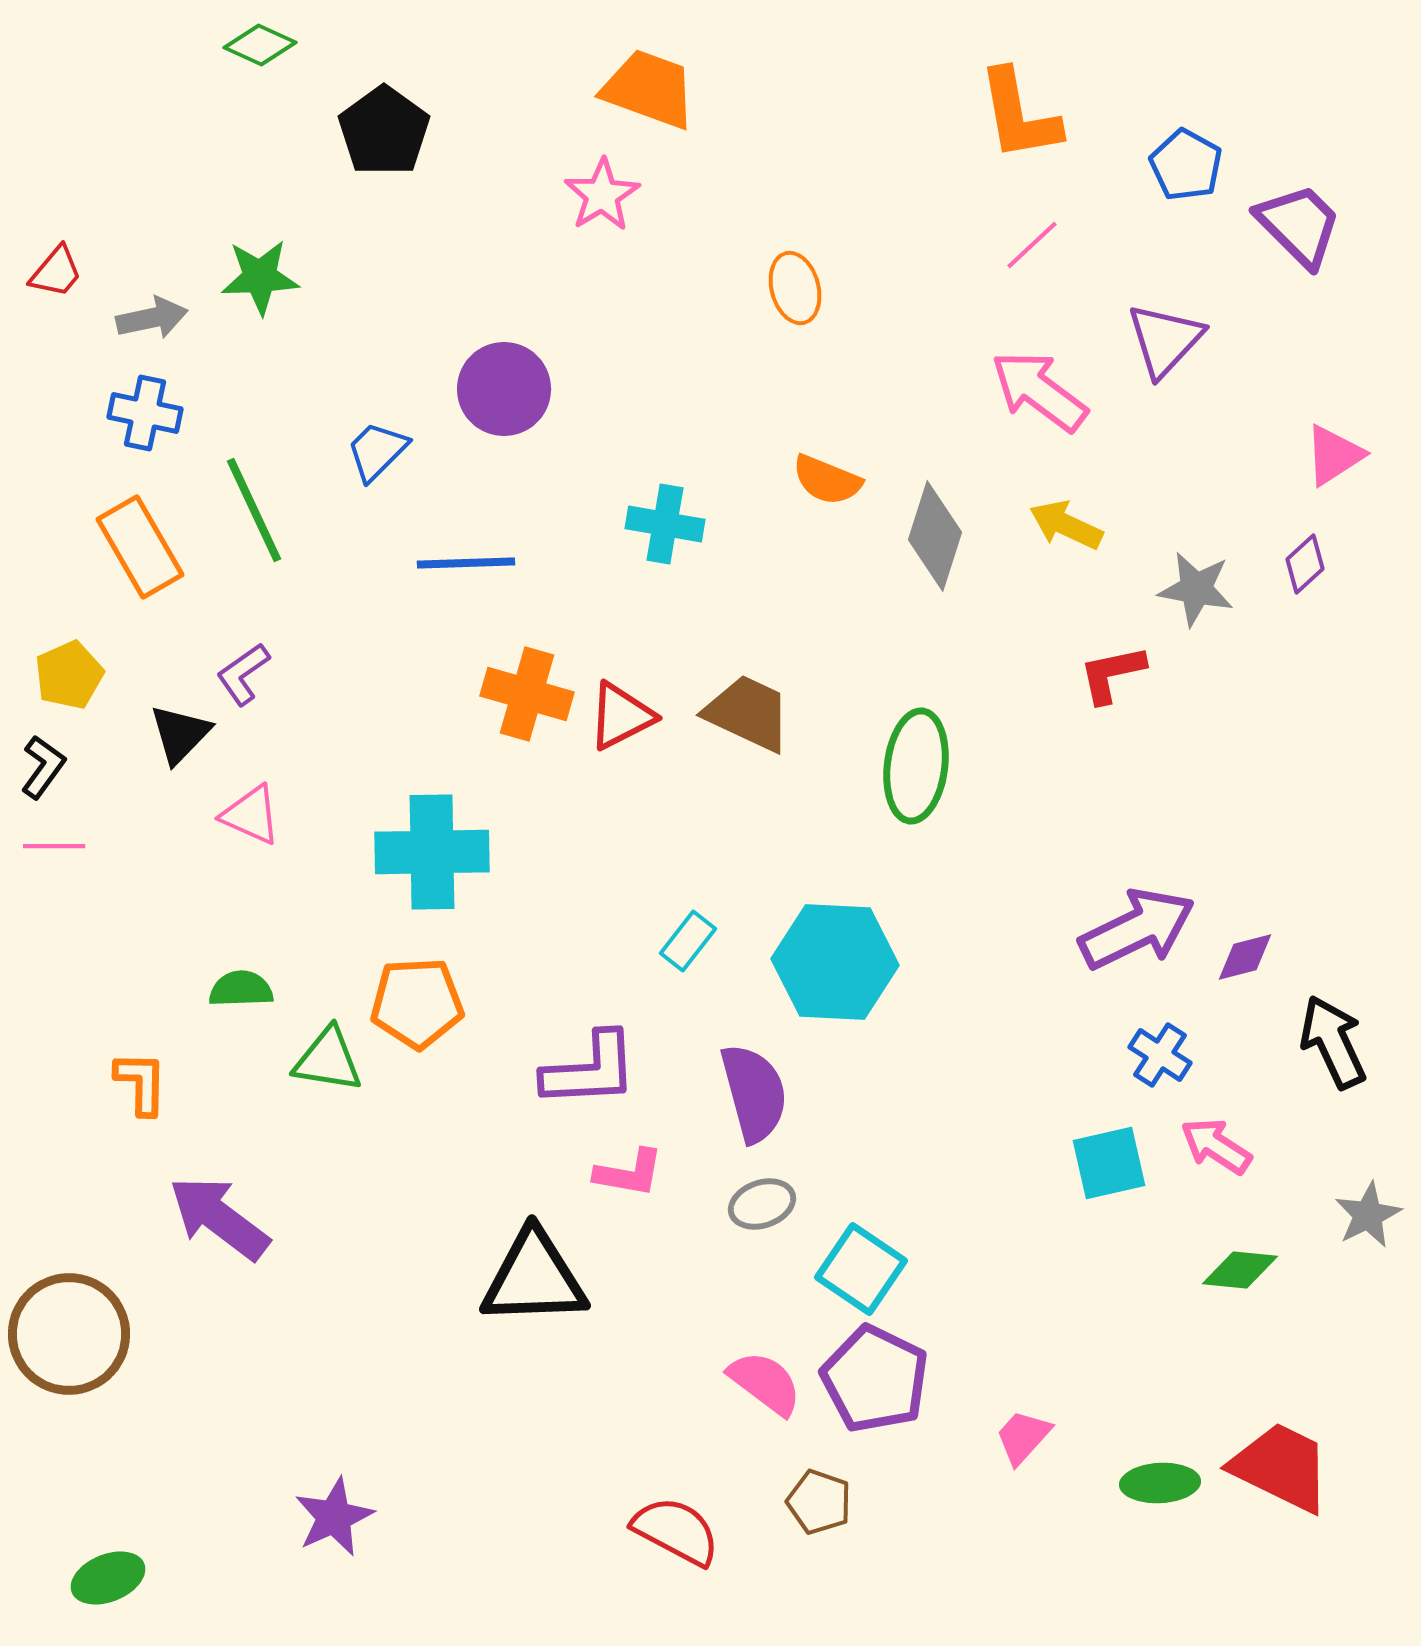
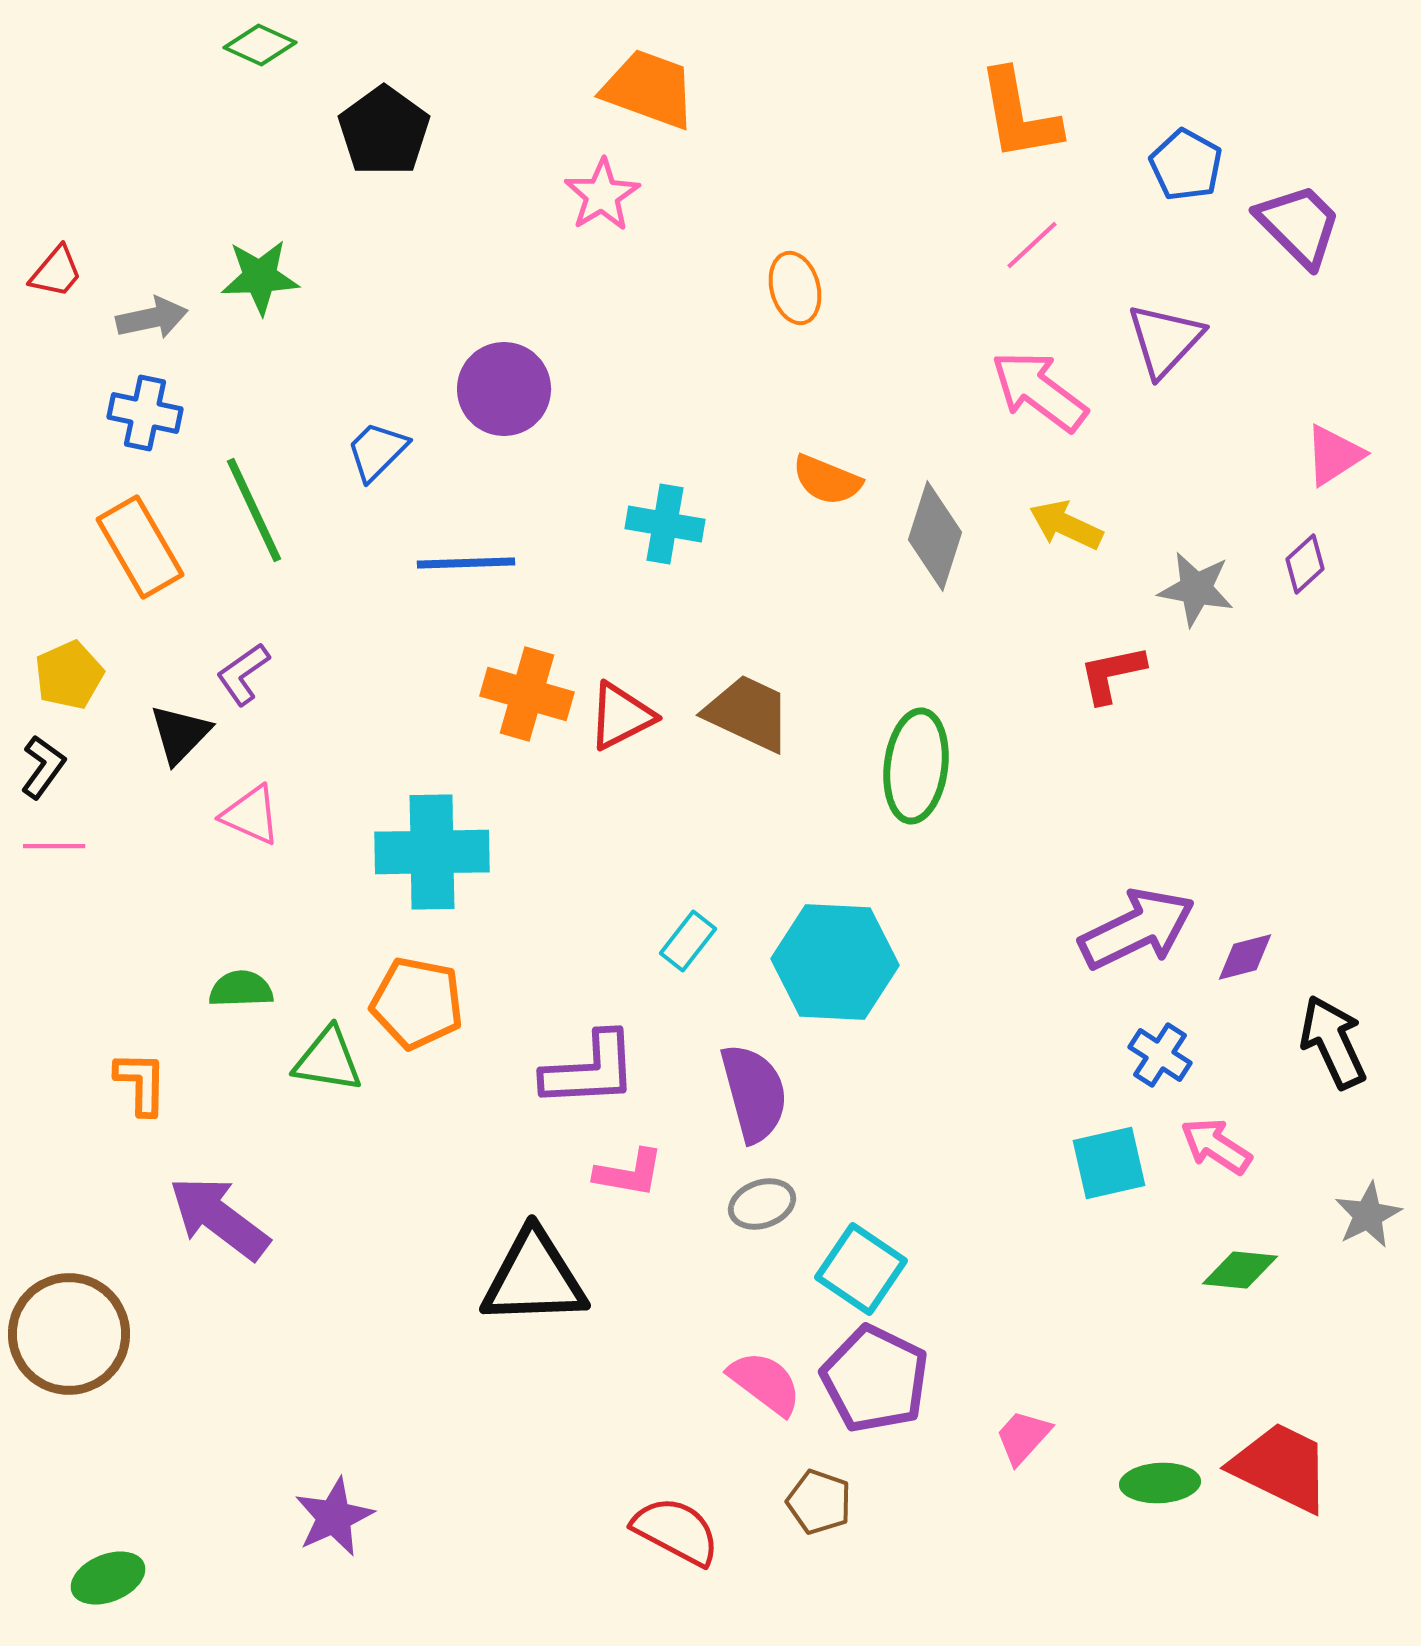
orange pentagon at (417, 1003): rotated 14 degrees clockwise
